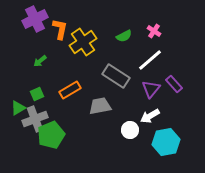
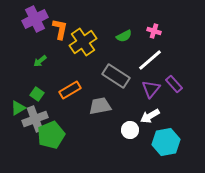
pink cross: rotated 16 degrees counterclockwise
green square: rotated 32 degrees counterclockwise
